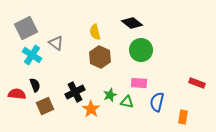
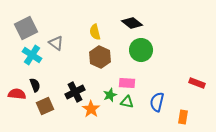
pink rectangle: moved 12 px left
